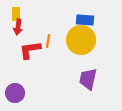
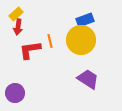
yellow rectangle: rotated 48 degrees clockwise
blue rectangle: rotated 24 degrees counterclockwise
orange line: moved 2 px right; rotated 24 degrees counterclockwise
purple trapezoid: rotated 110 degrees clockwise
